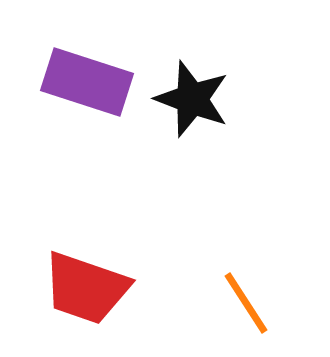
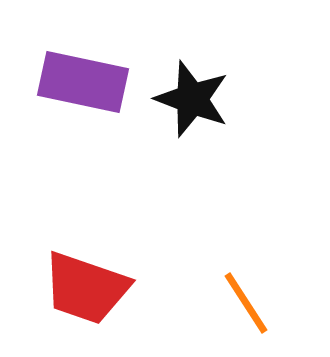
purple rectangle: moved 4 px left; rotated 6 degrees counterclockwise
